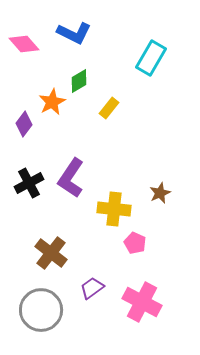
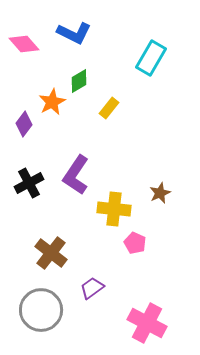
purple L-shape: moved 5 px right, 3 px up
pink cross: moved 5 px right, 21 px down
